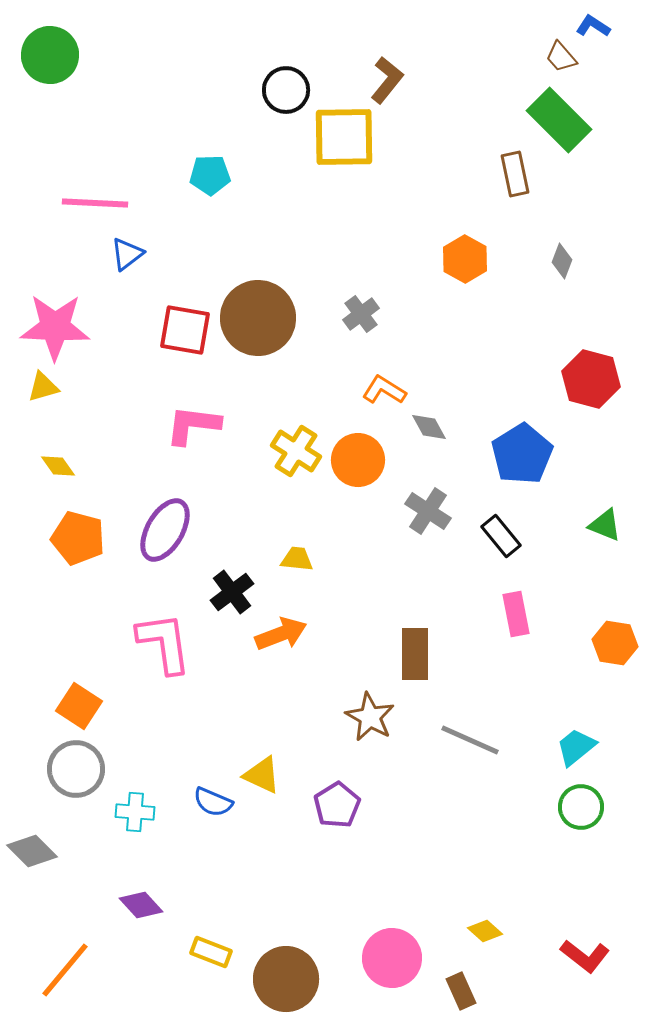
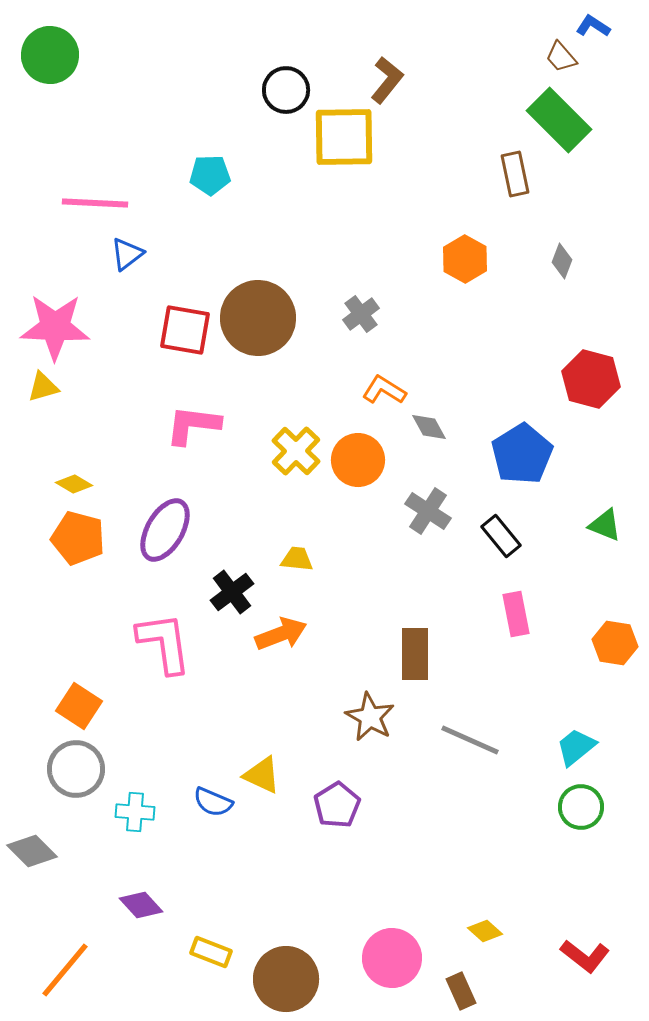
yellow cross at (296, 451): rotated 12 degrees clockwise
yellow diamond at (58, 466): moved 16 px right, 18 px down; rotated 24 degrees counterclockwise
